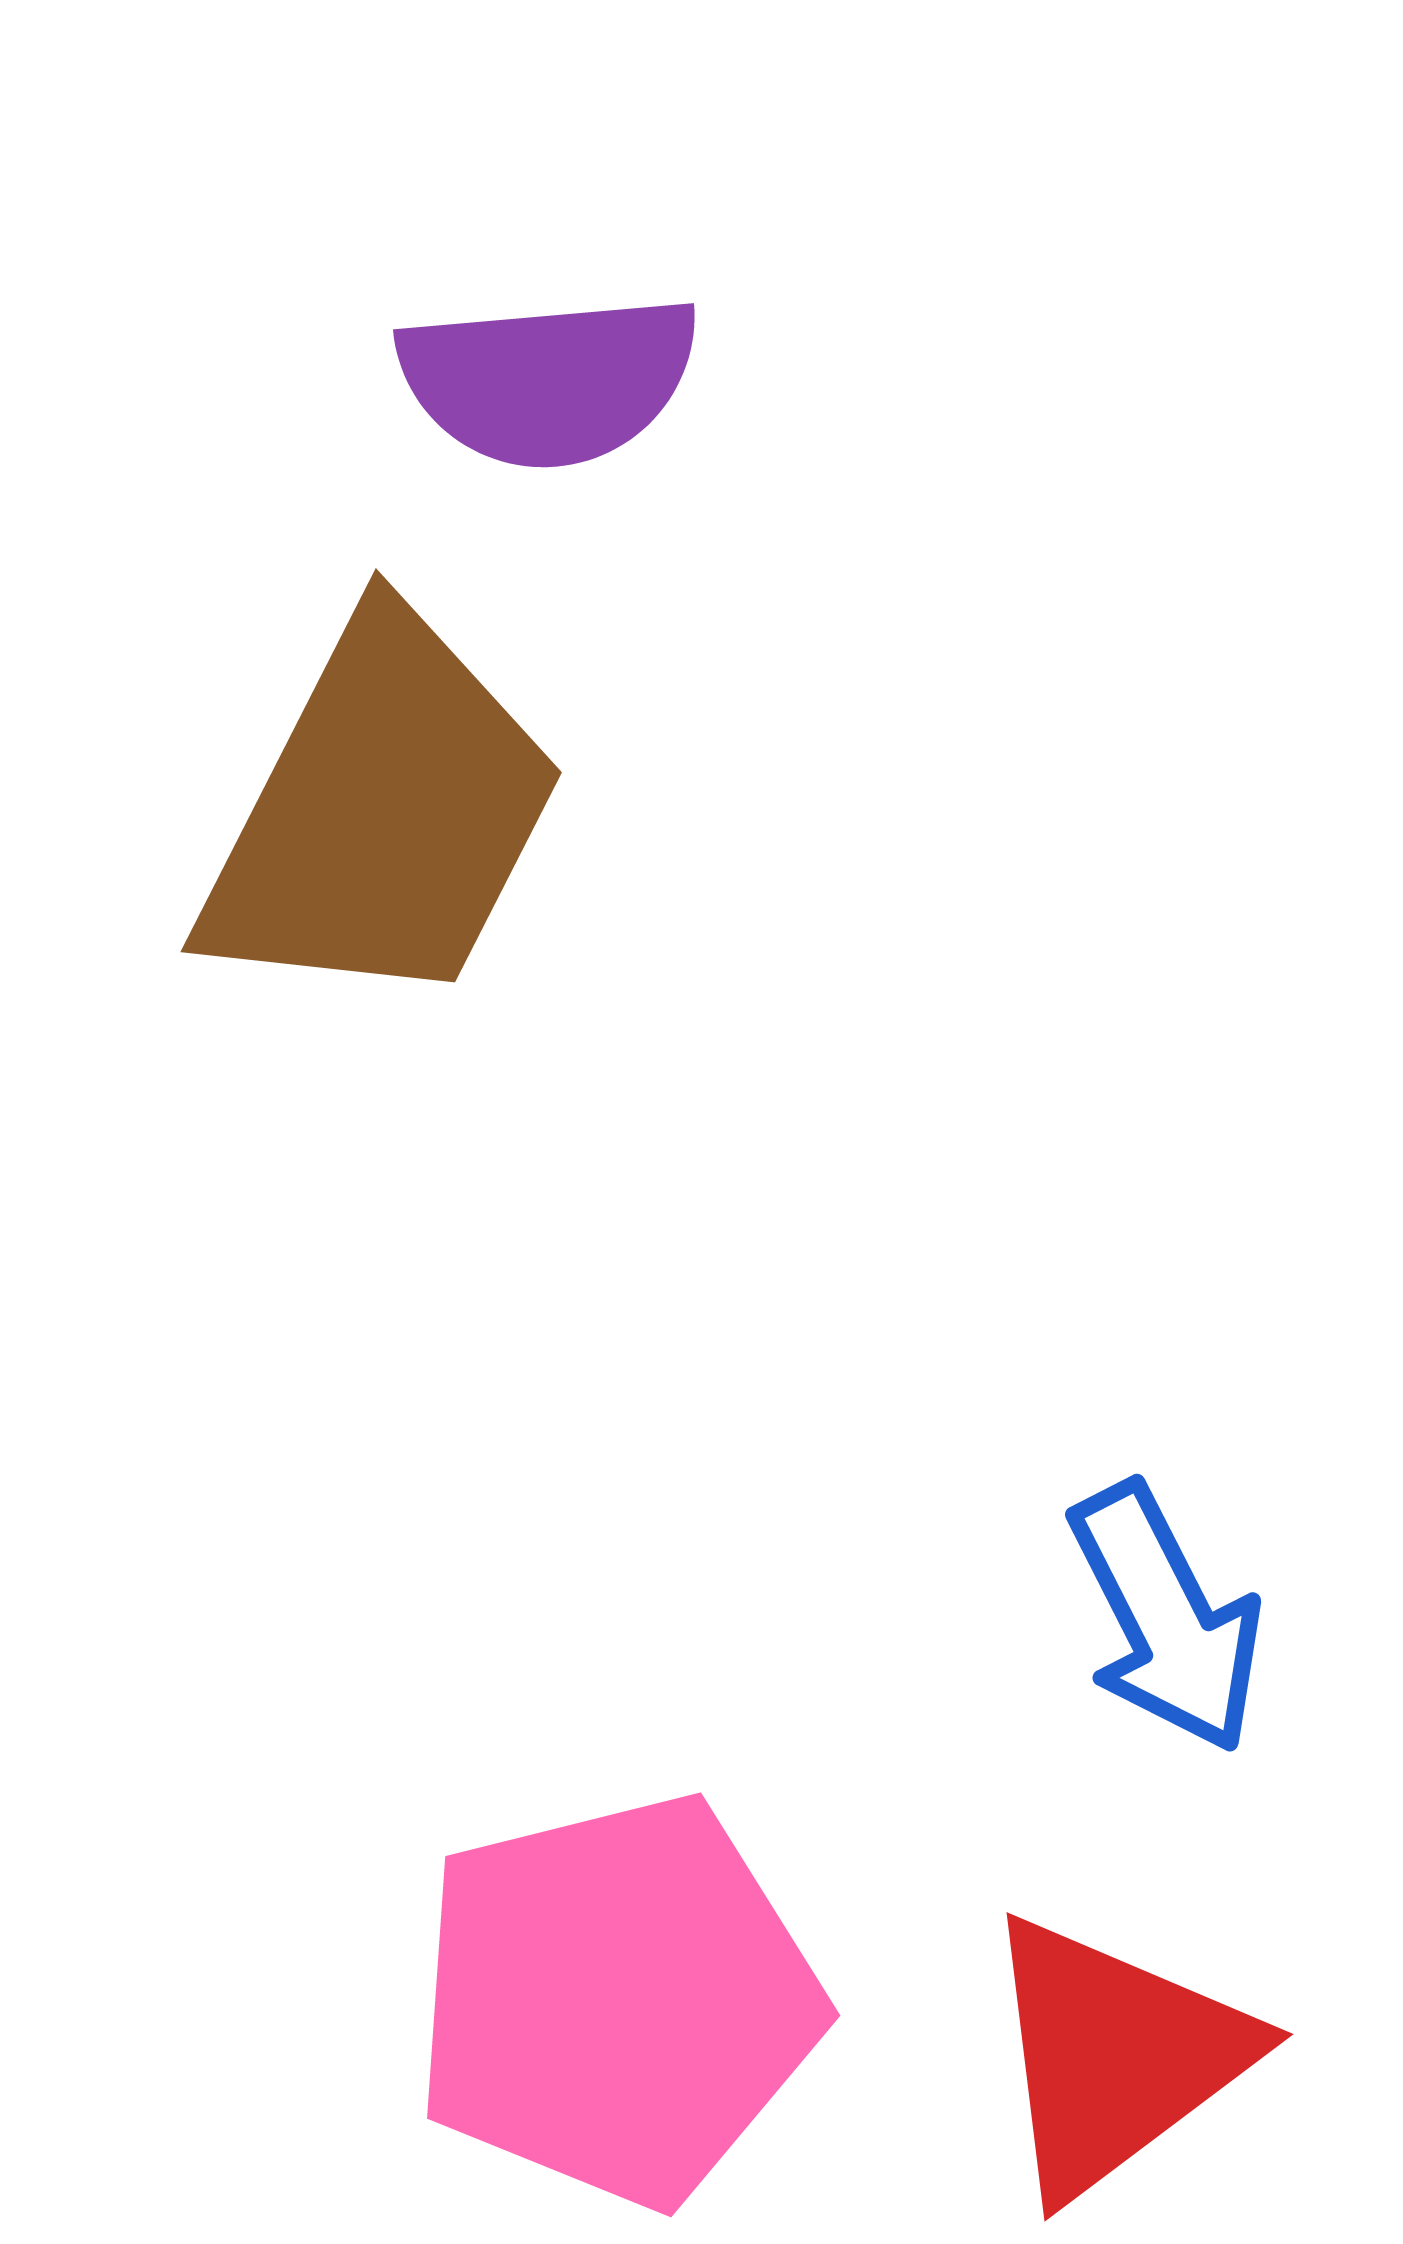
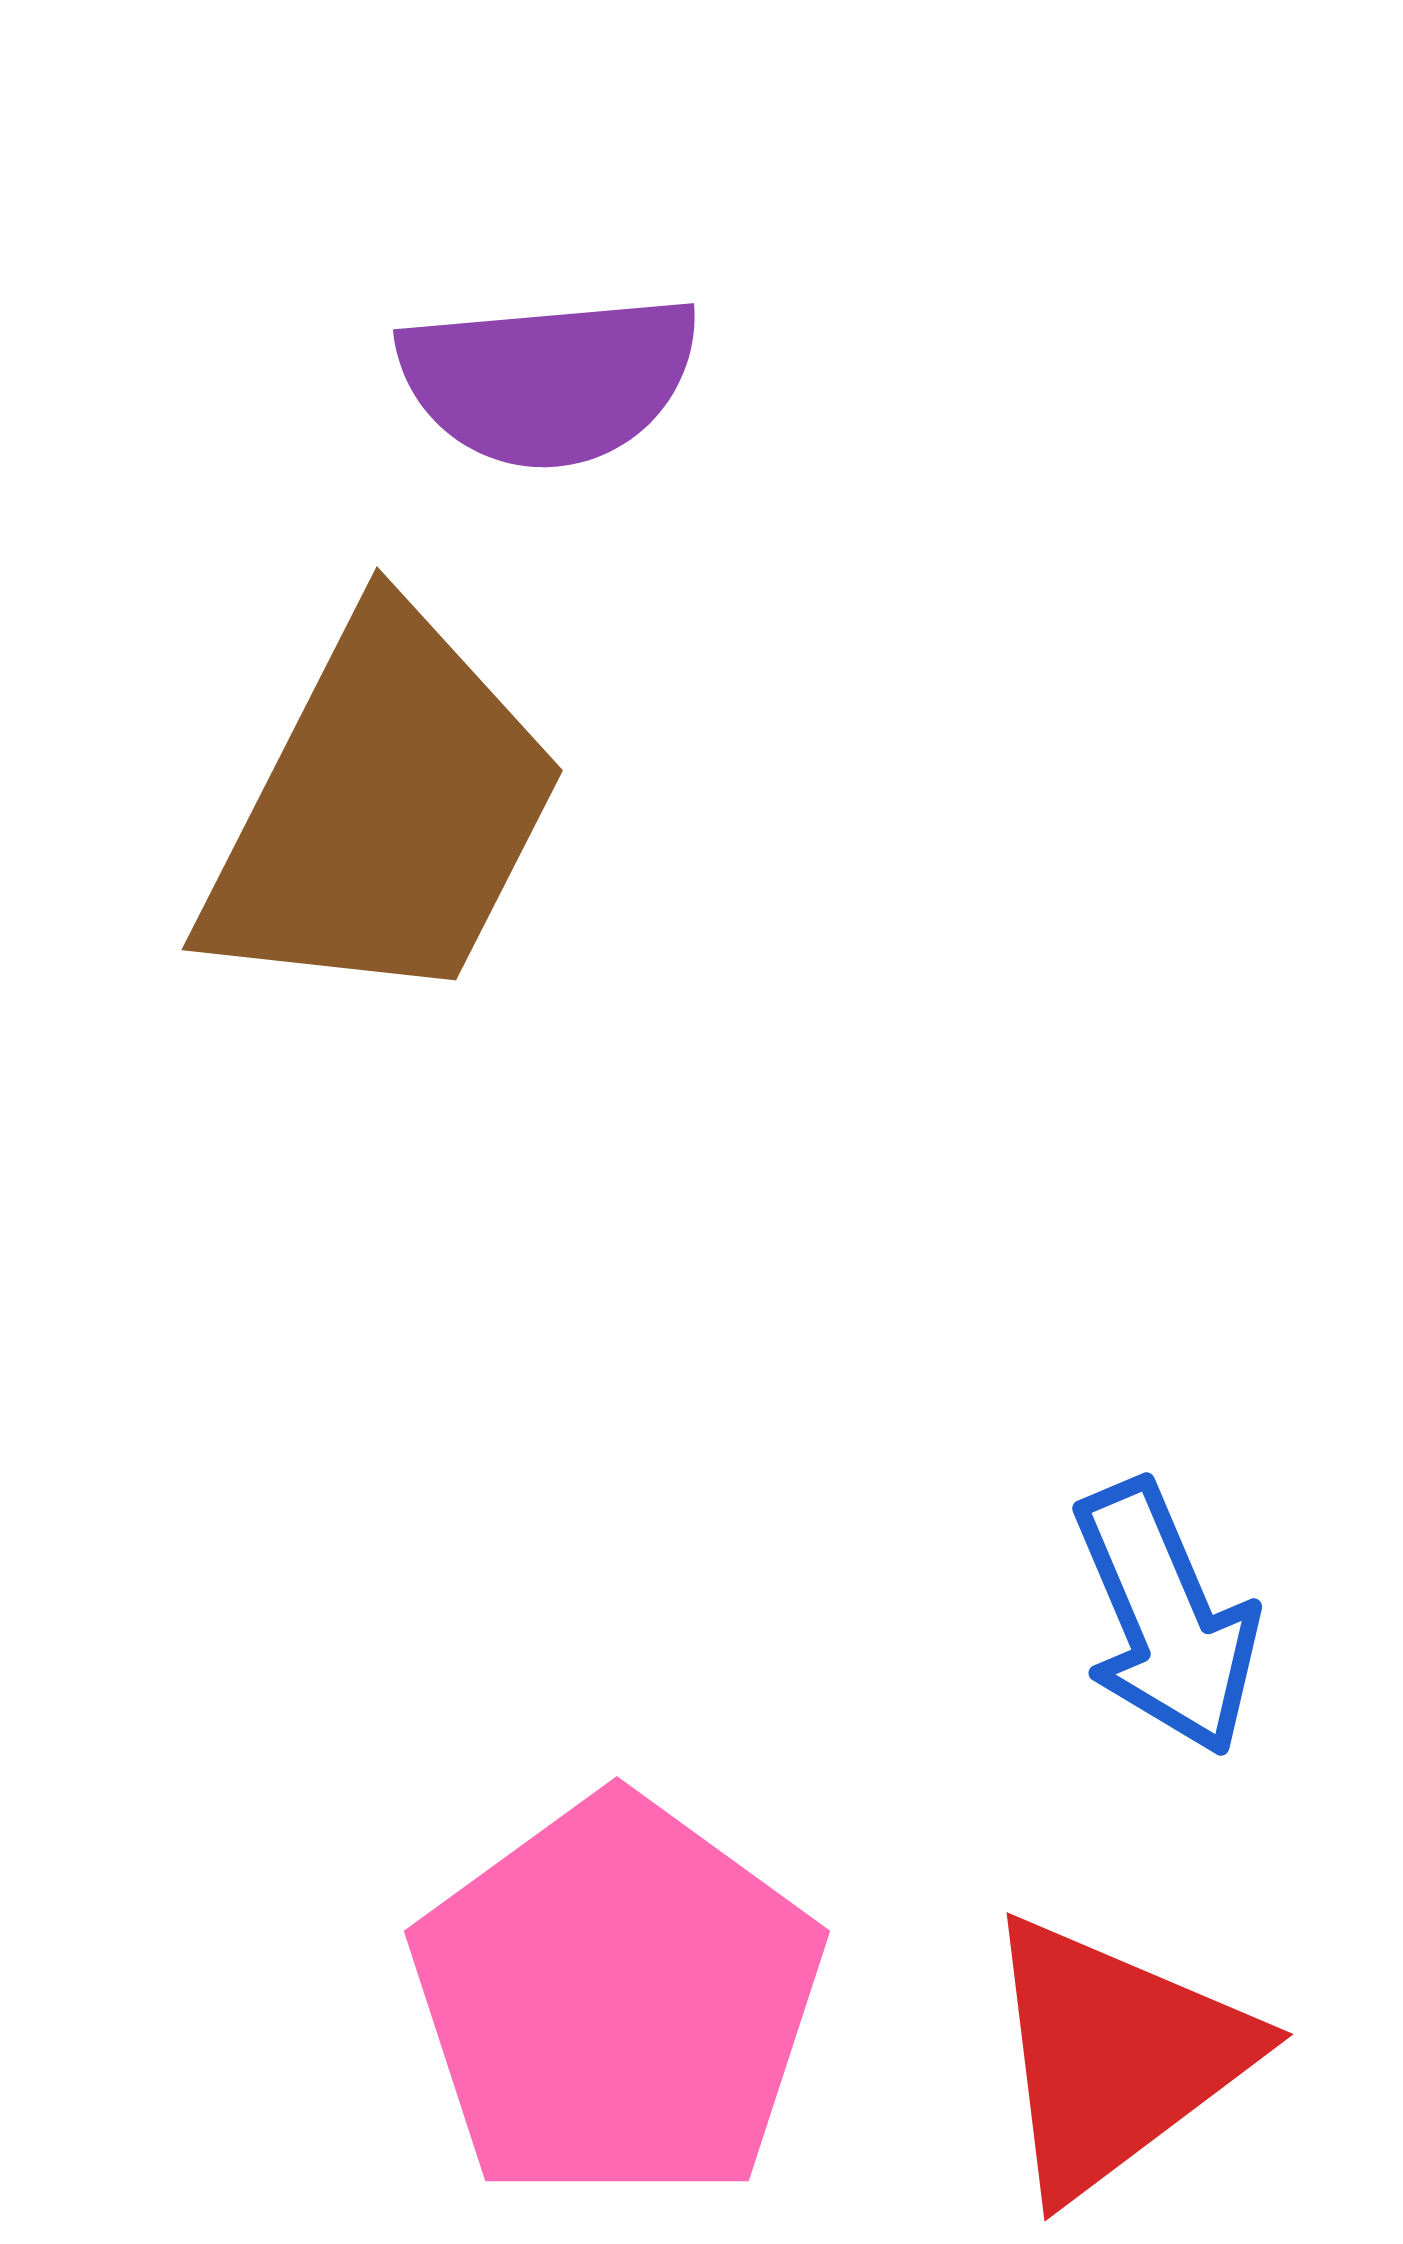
brown trapezoid: moved 1 px right, 2 px up
blue arrow: rotated 4 degrees clockwise
pink pentagon: rotated 22 degrees counterclockwise
